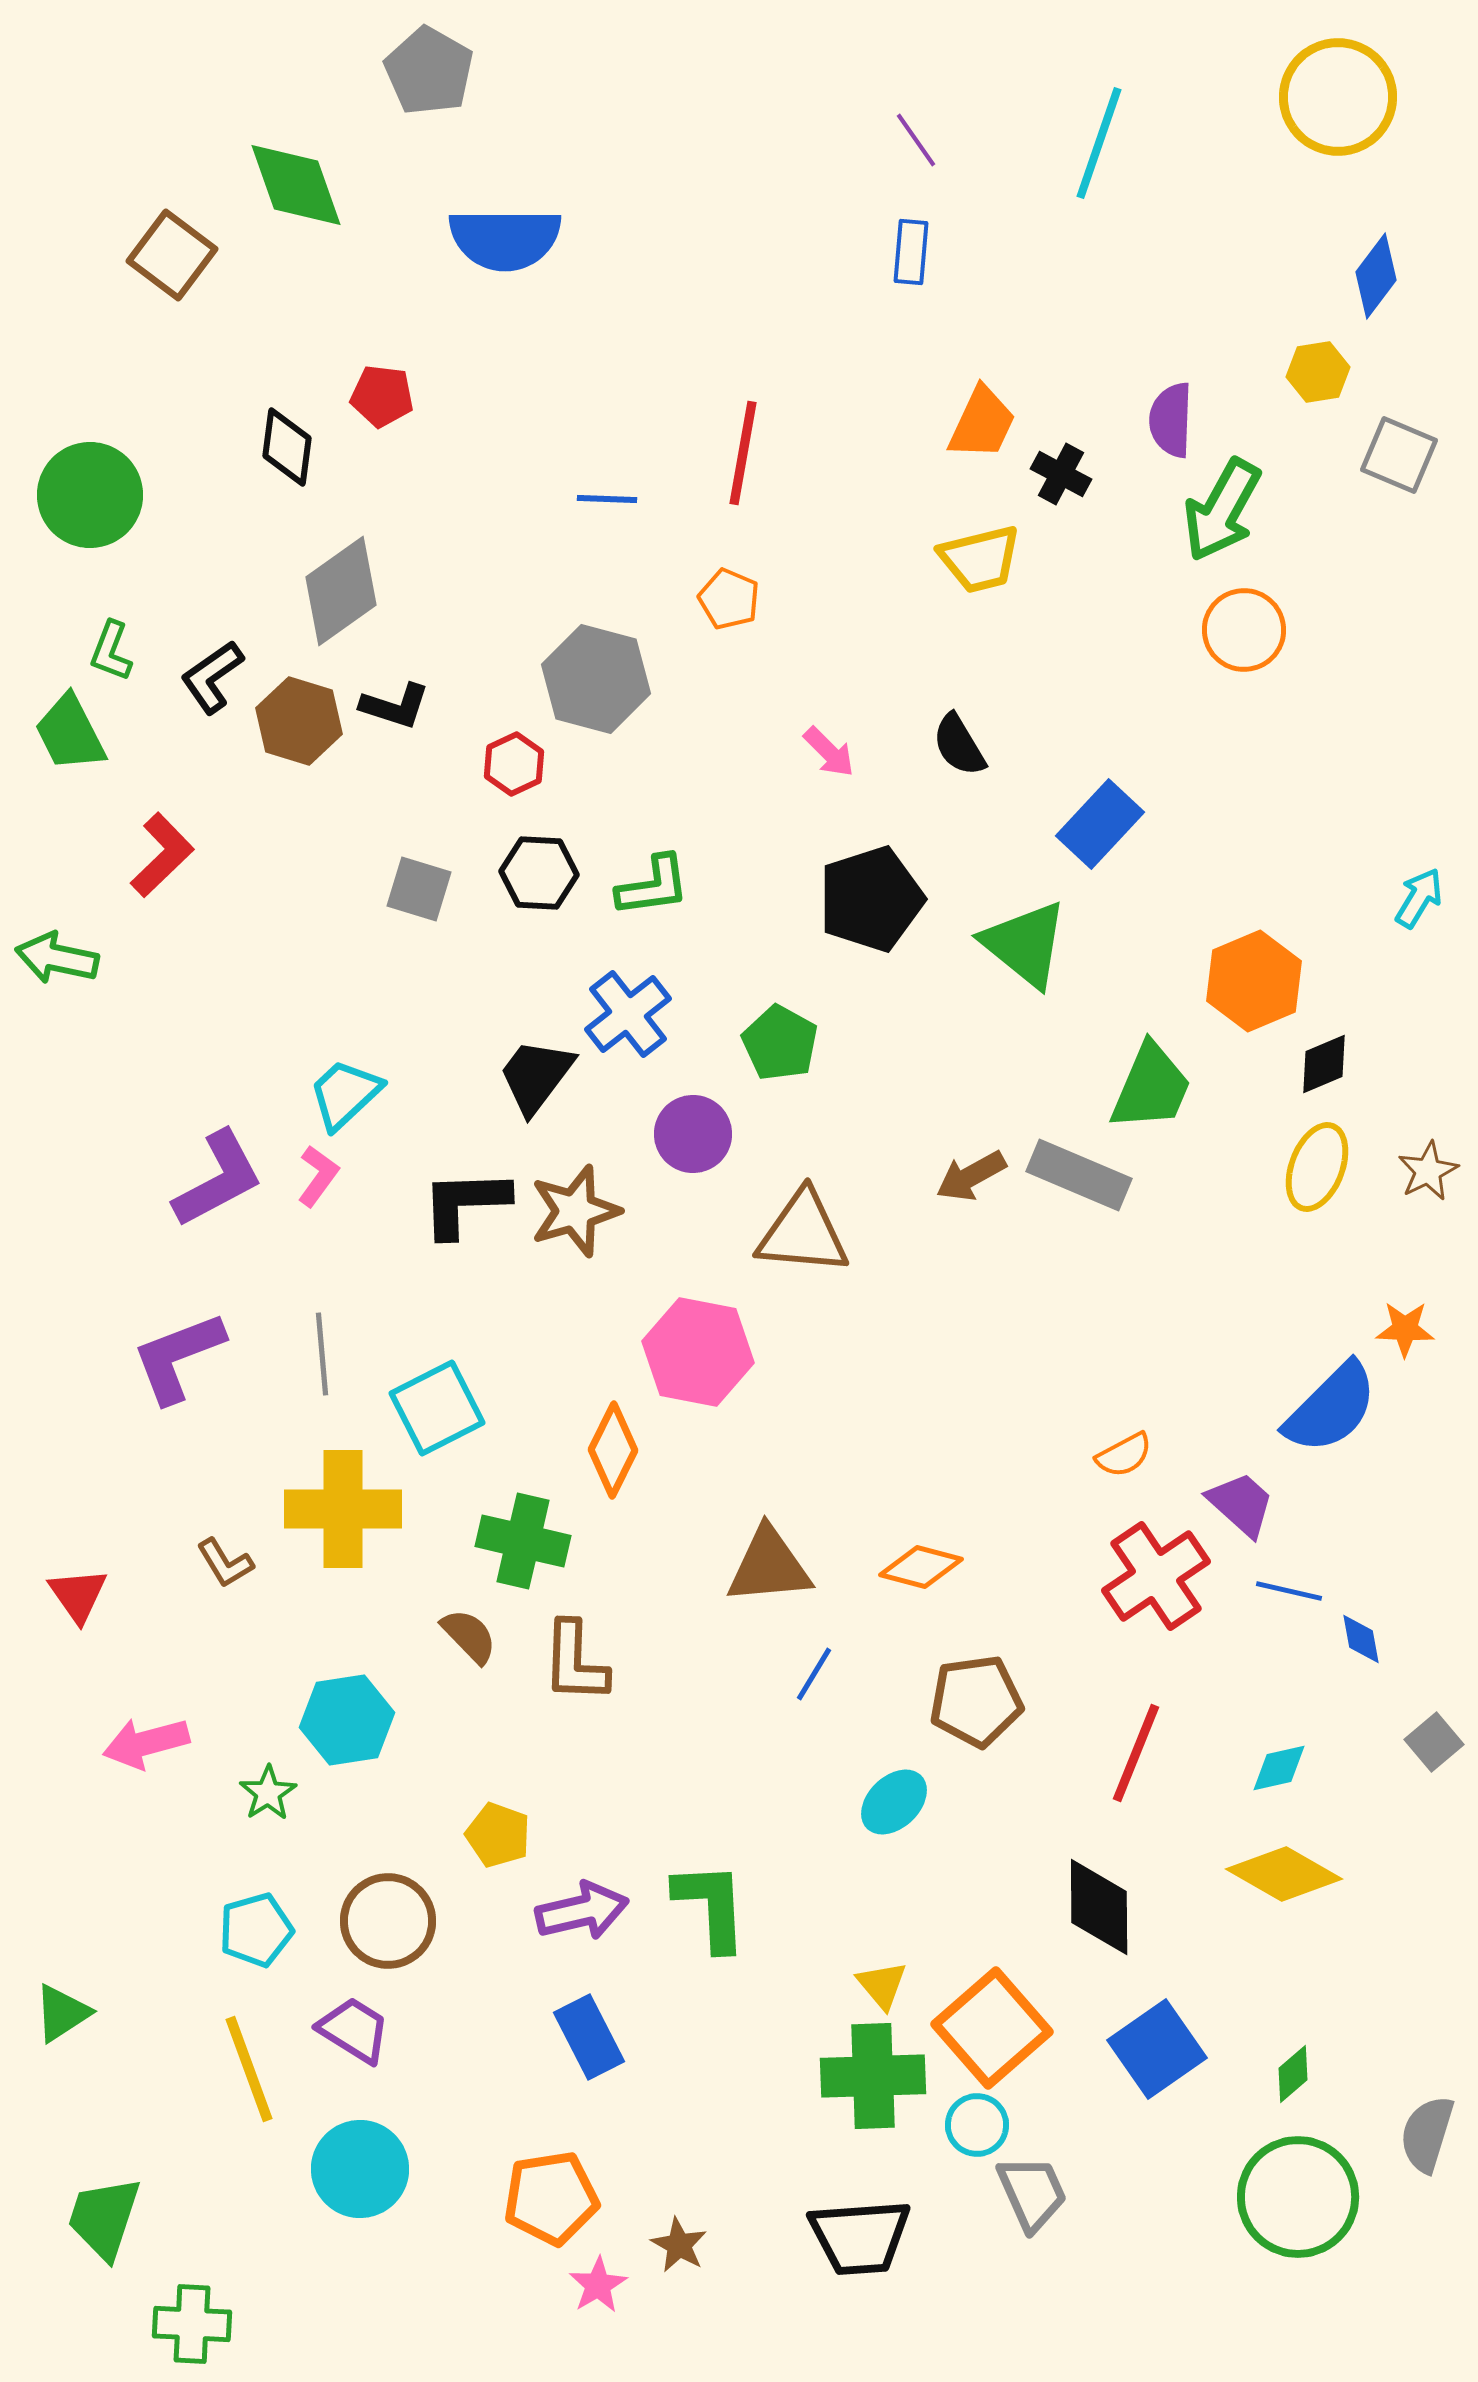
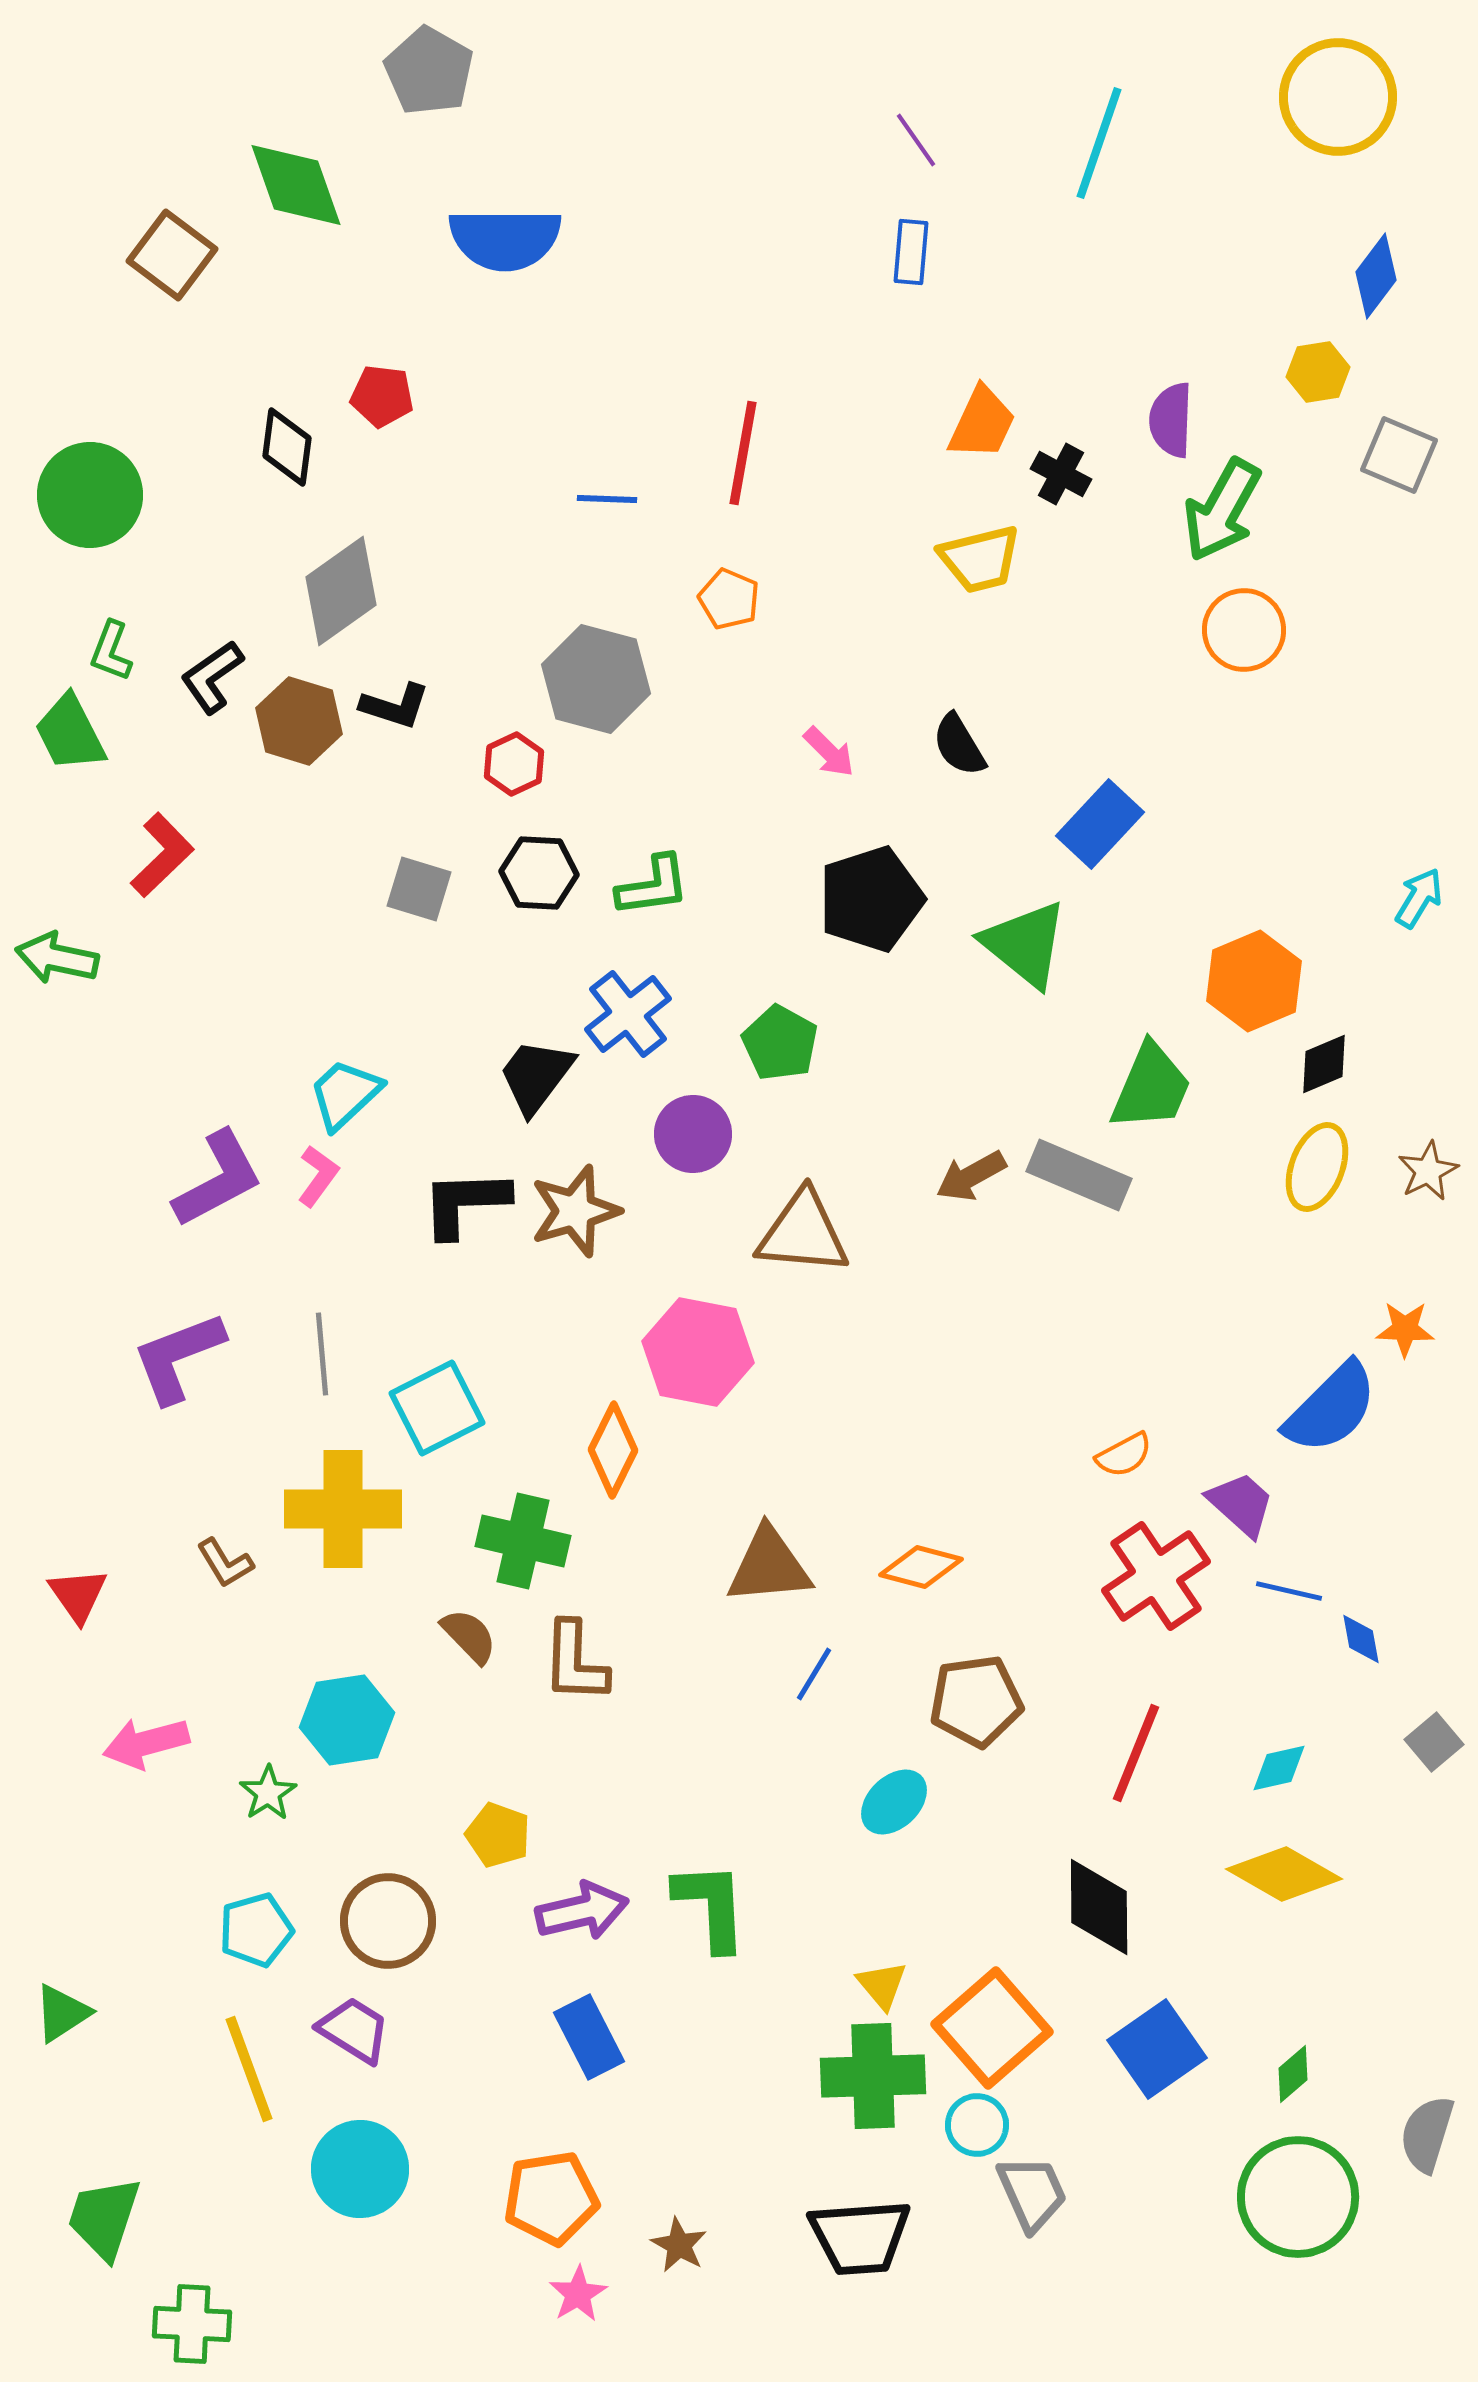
pink star at (598, 2285): moved 20 px left, 9 px down
